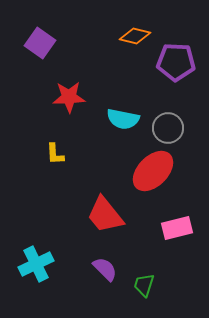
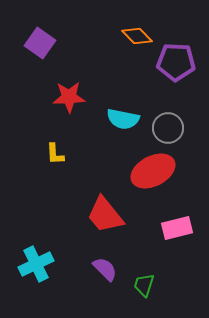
orange diamond: moved 2 px right; rotated 32 degrees clockwise
red ellipse: rotated 18 degrees clockwise
